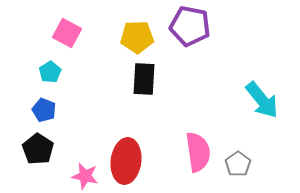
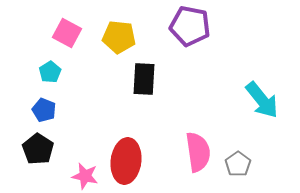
yellow pentagon: moved 18 px left; rotated 8 degrees clockwise
